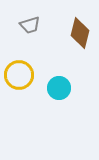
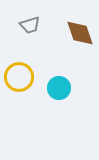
brown diamond: rotated 32 degrees counterclockwise
yellow circle: moved 2 px down
